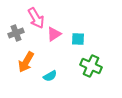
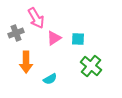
pink triangle: moved 4 px down
orange arrow: rotated 30 degrees counterclockwise
green cross: rotated 15 degrees clockwise
cyan semicircle: moved 3 px down
